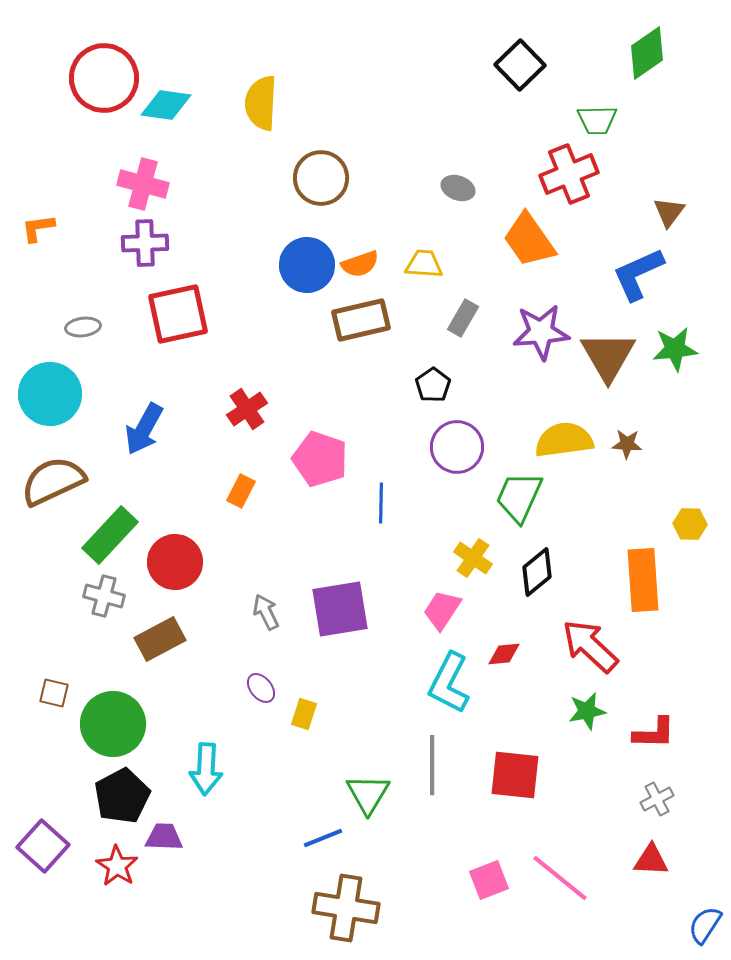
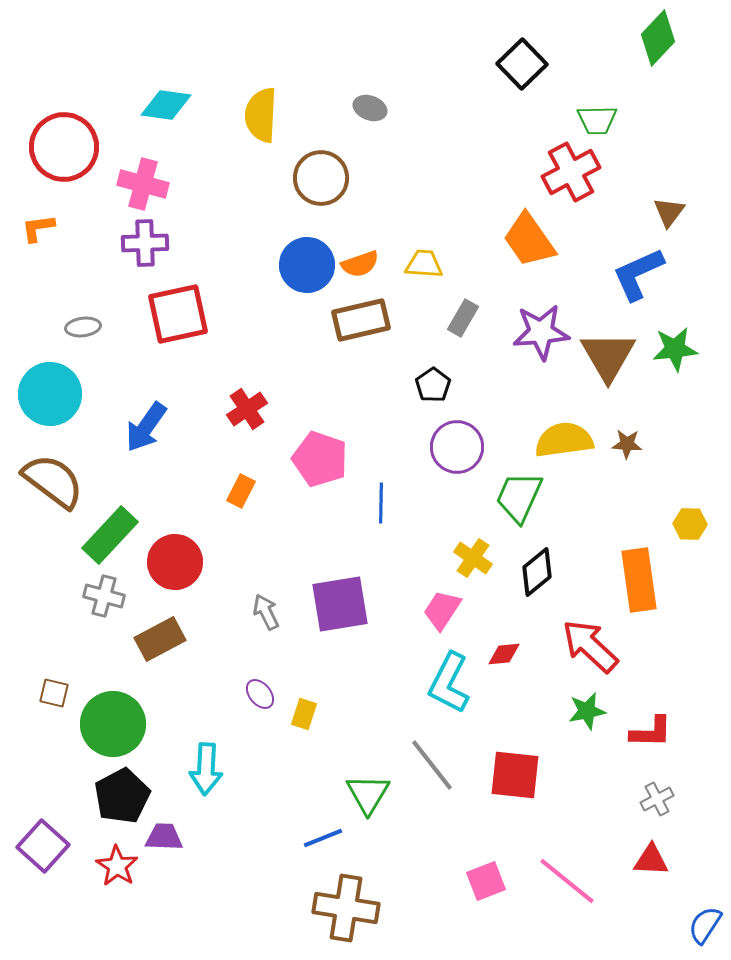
green diamond at (647, 53): moved 11 px right, 15 px up; rotated 12 degrees counterclockwise
black square at (520, 65): moved 2 px right, 1 px up
red circle at (104, 78): moved 40 px left, 69 px down
yellow semicircle at (261, 103): moved 12 px down
red cross at (569, 174): moved 2 px right, 2 px up; rotated 6 degrees counterclockwise
gray ellipse at (458, 188): moved 88 px left, 80 px up
blue arrow at (144, 429): moved 2 px right, 2 px up; rotated 6 degrees clockwise
brown semicircle at (53, 481): rotated 62 degrees clockwise
orange rectangle at (643, 580): moved 4 px left; rotated 4 degrees counterclockwise
purple square at (340, 609): moved 5 px up
purple ellipse at (261, 688): moved 1 px left, 6 px down
red L-shape at (654, 733): moved 3 px left, 1 px up
gray line at (432, 765): rotated 38 degrees counterclockwise
pink line at (560, 878): moved 7 px right, 3 px down
pink square at (489, 880): moved 3 px left, 1 px down
